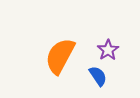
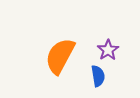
blue semicircle: rotated 25 degrees clockwise
